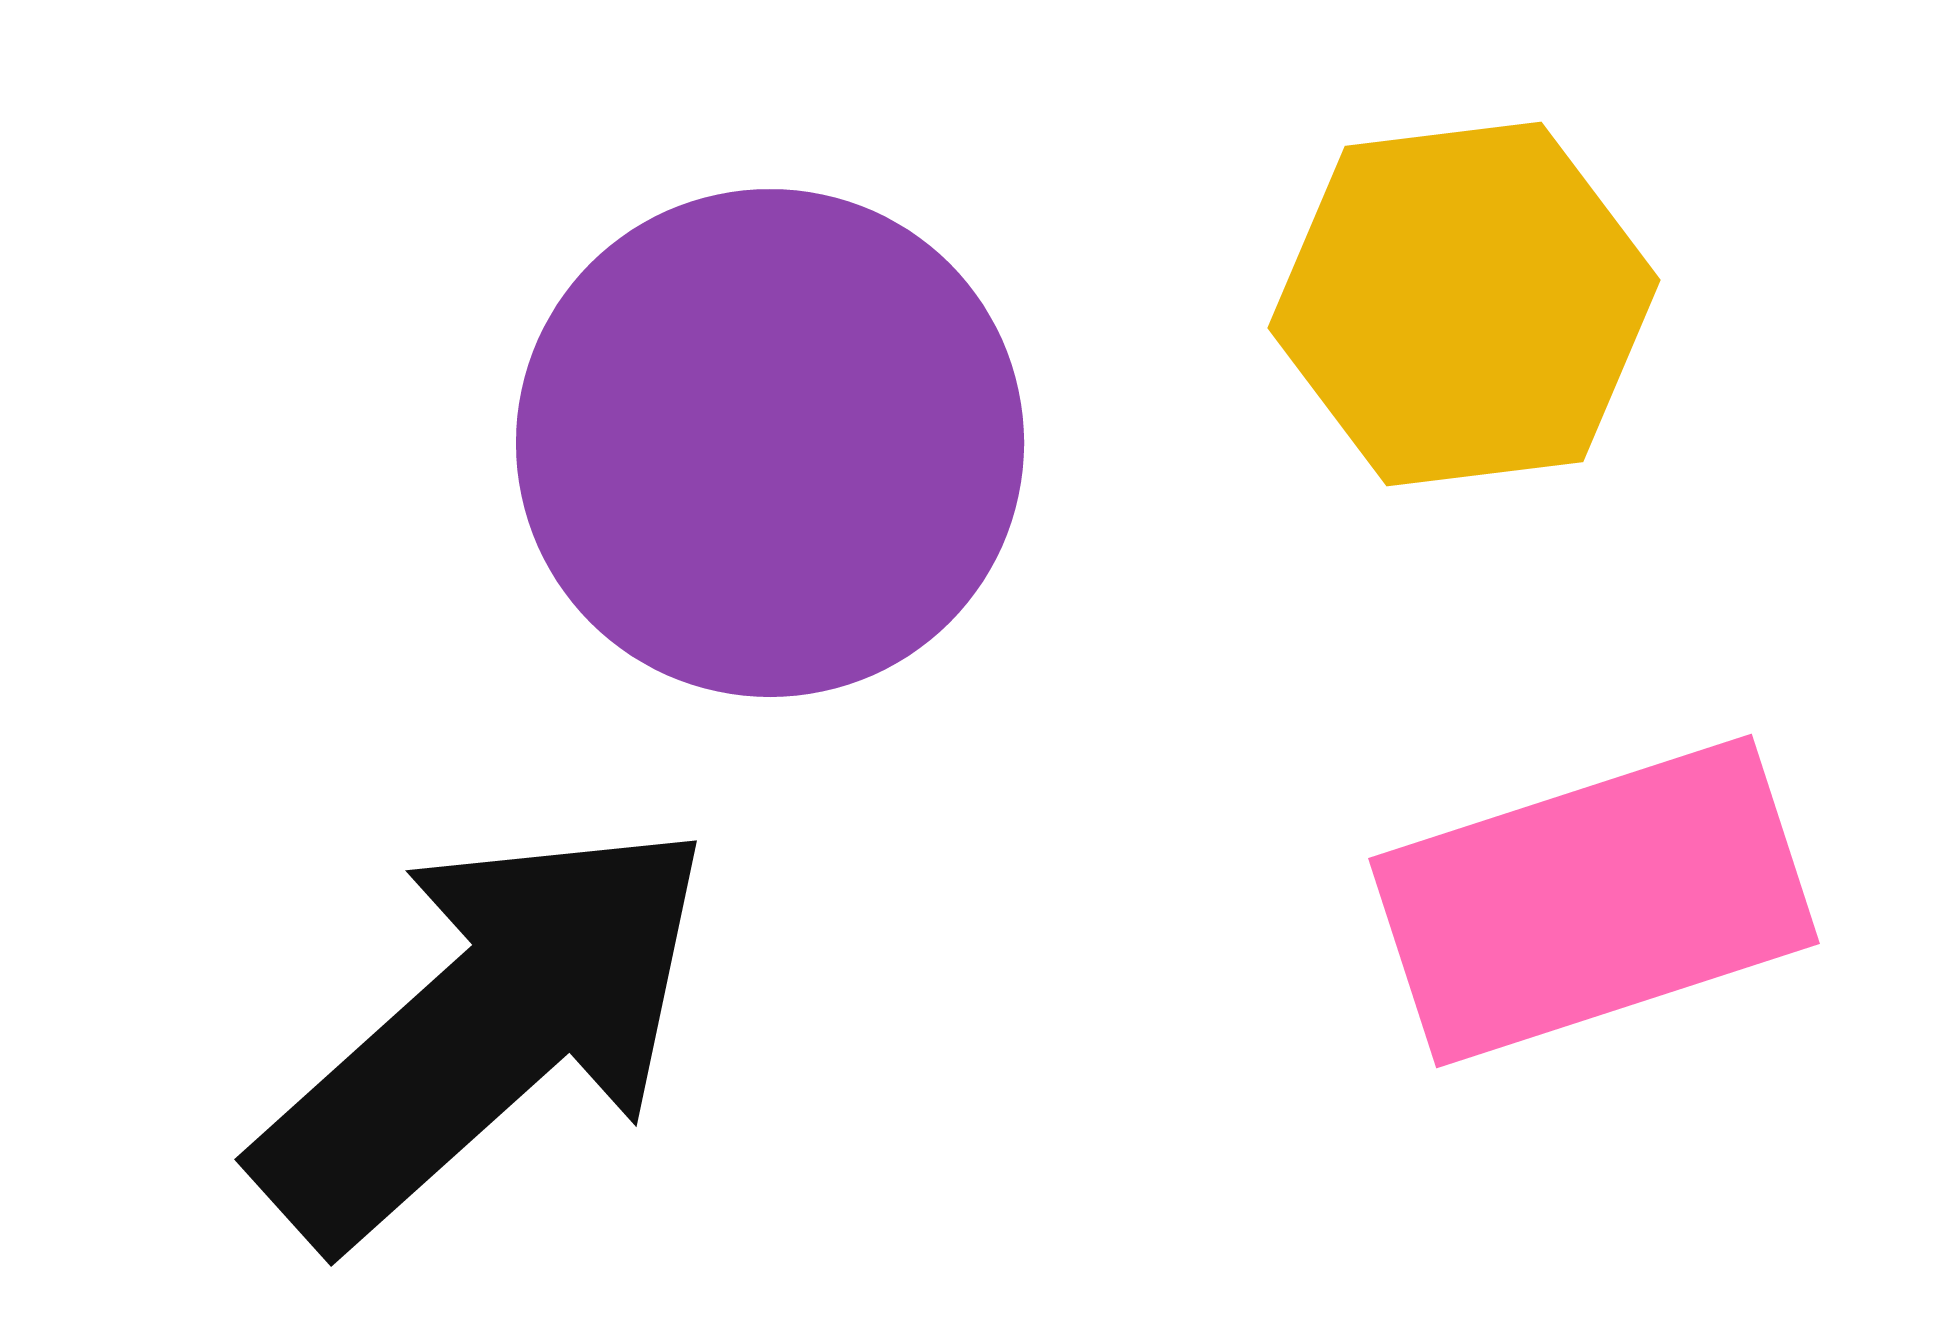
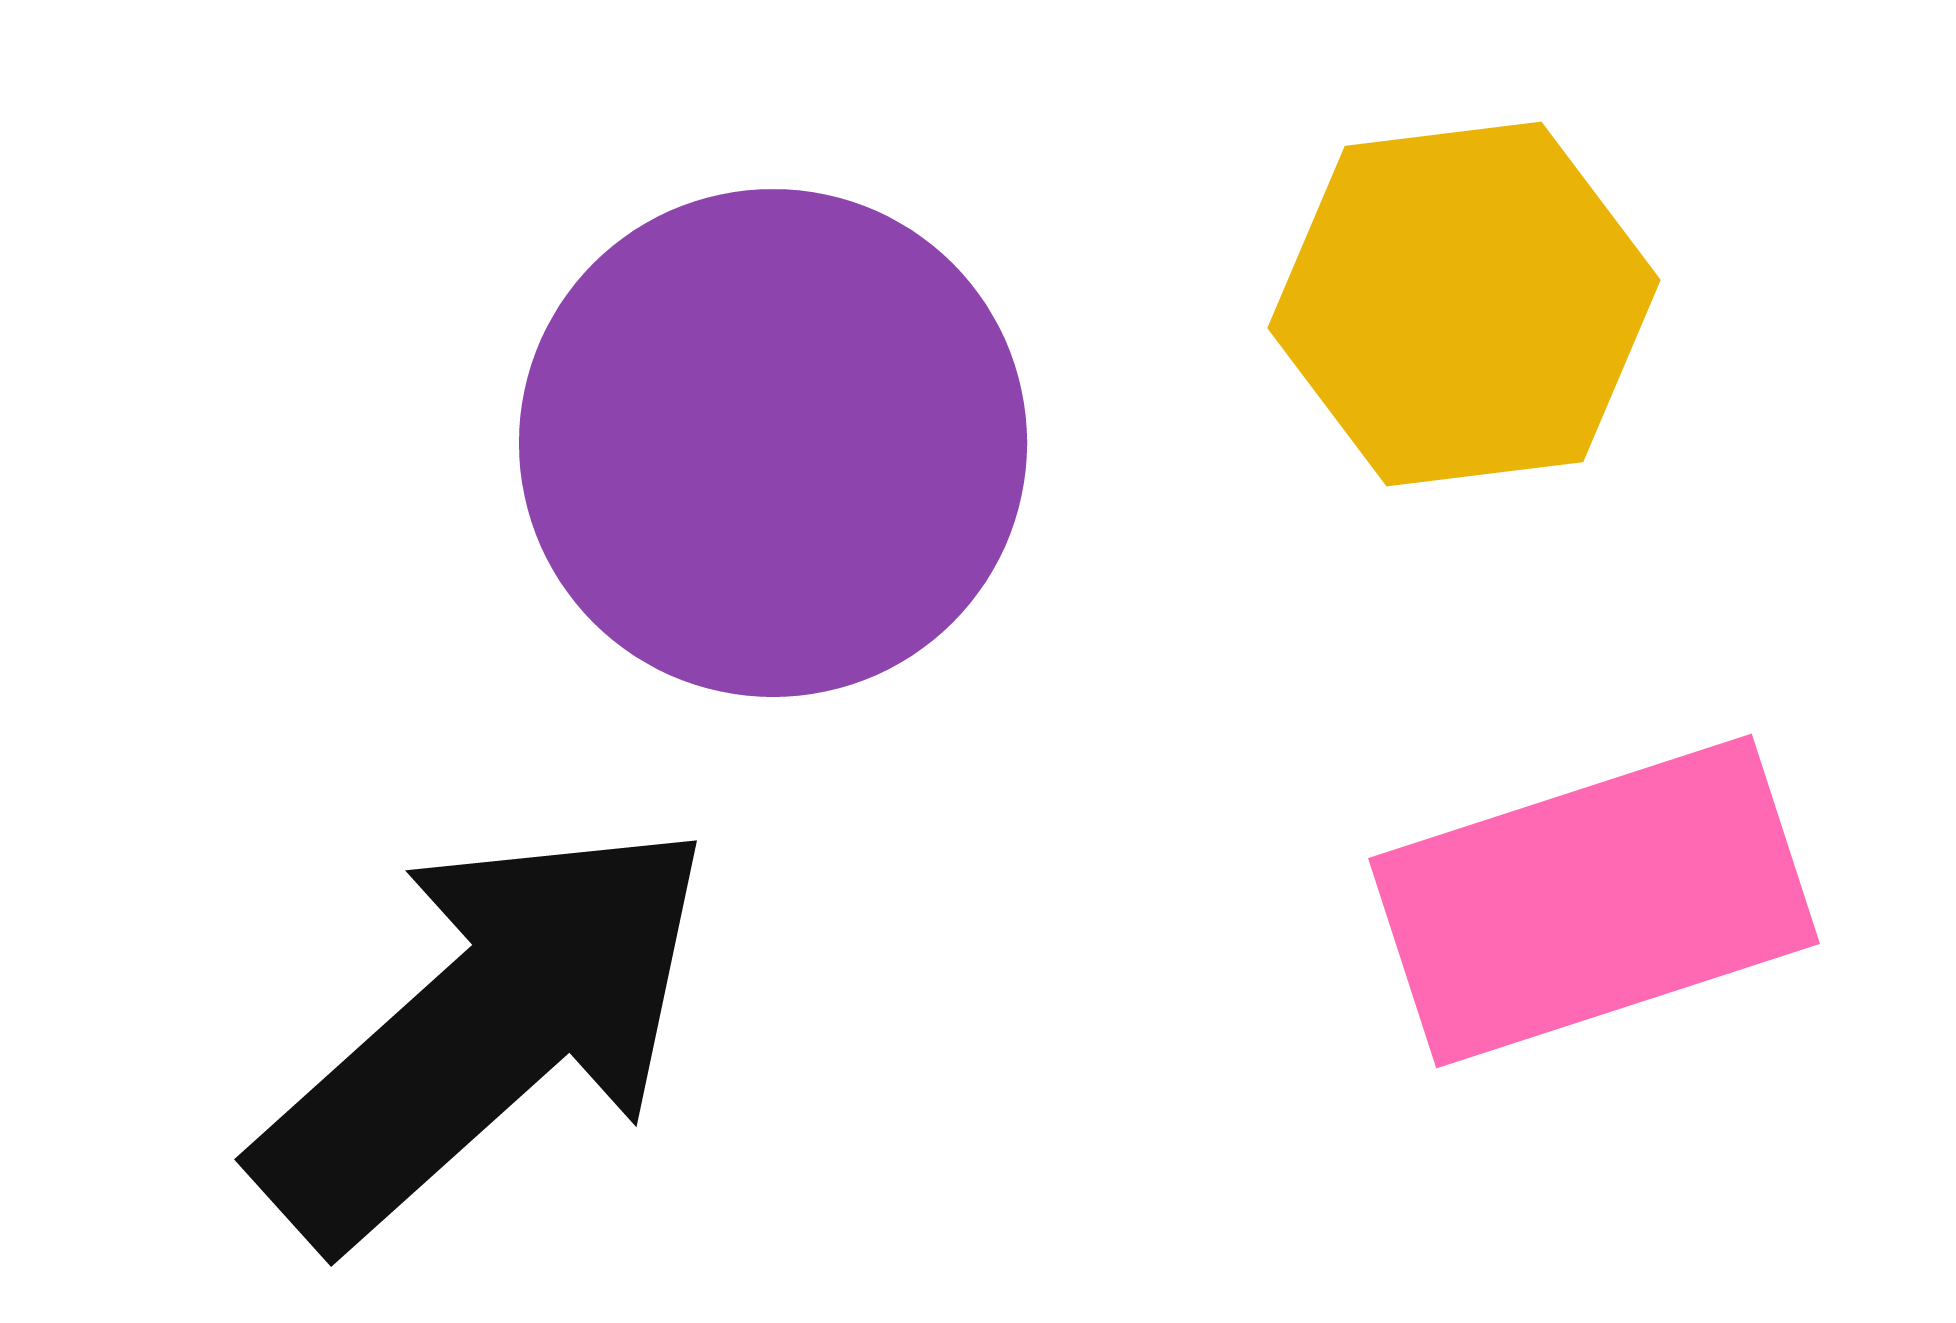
purple circle: moved 3 px right
